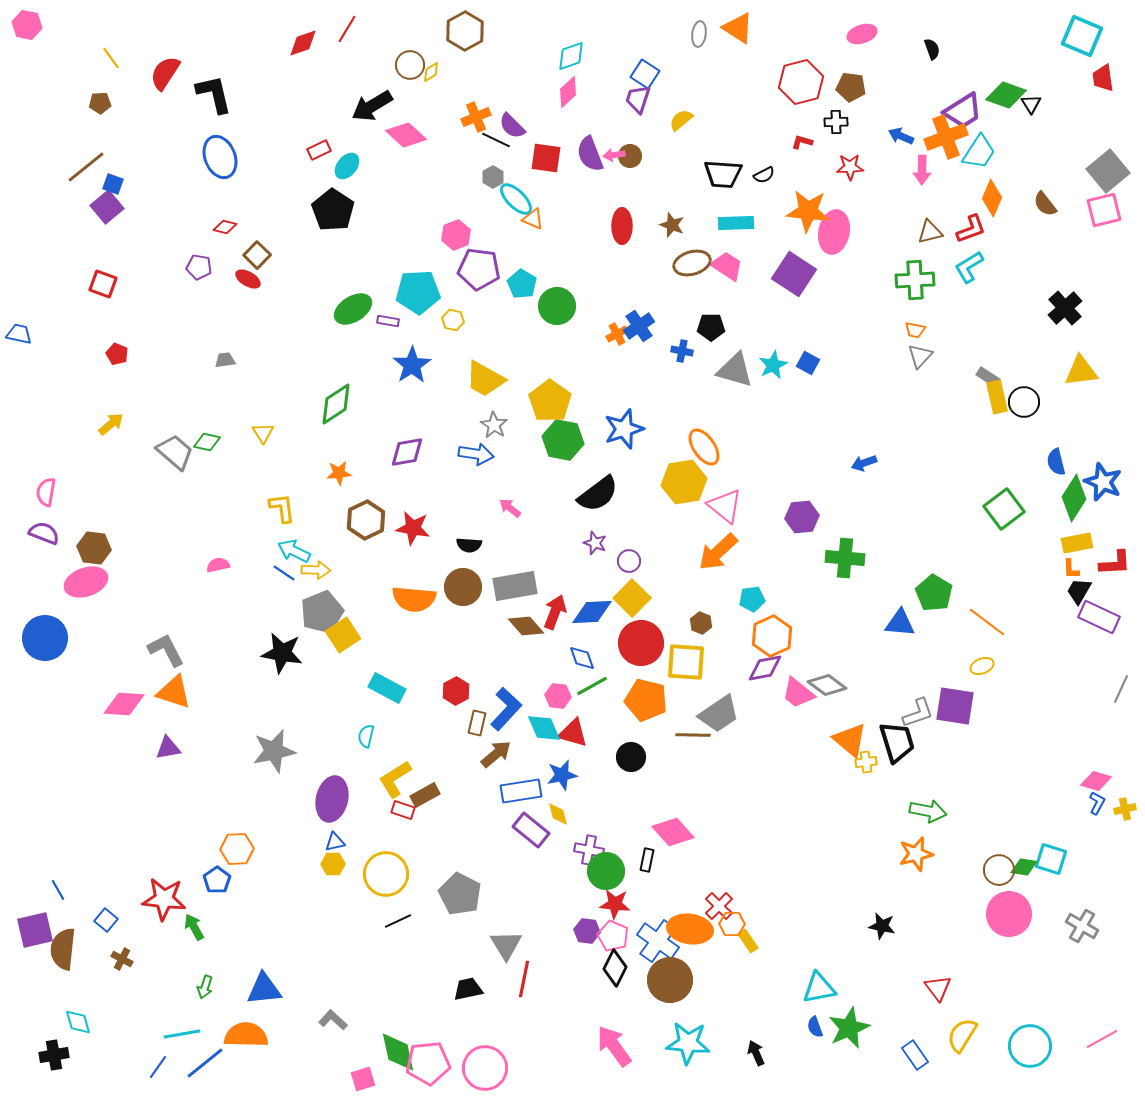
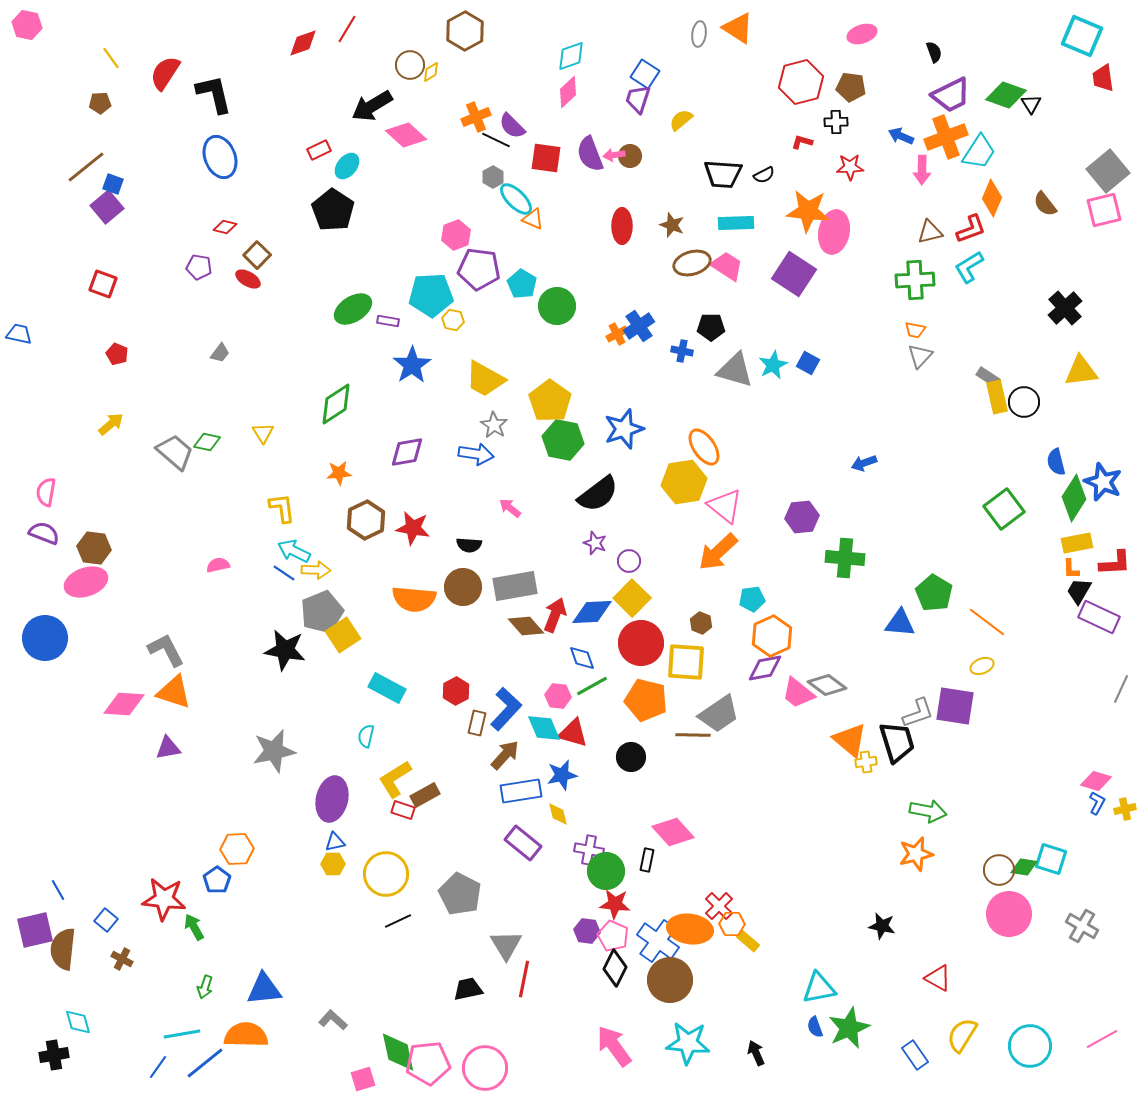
black semicircle at (932, 49): moved 2 px right, 3 px down
purple trapezoid at (963, 111): moved 12 px left, 16 px up; rotated 6 degrees clockwise
cyan pentagon at (418, 292): moved 13 px right, 3 px down
gray trapezoid at (225, 360): moved 5 px left, 7 px up; rotated 135 degrees clockwise
red arrow at (555, 612): moved 3 px down
black star at (282, 653): moved 3 px right, 3 px up
brown arrow at (496, 754): moved 9 px right, 1 px down; rotated 8 degrees counterclockwise
purple rectangle at (531, 830): moved 8 px left, 13 px down
yellow rectangle at (748, 941): rotated 15 degrees counterclockwise
red triangle at (938, 988): moved 10 px up; rotated 24 degrees counterclockwise
